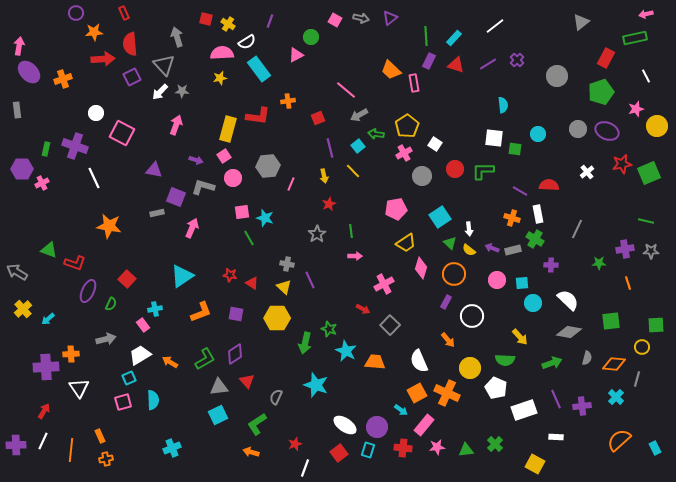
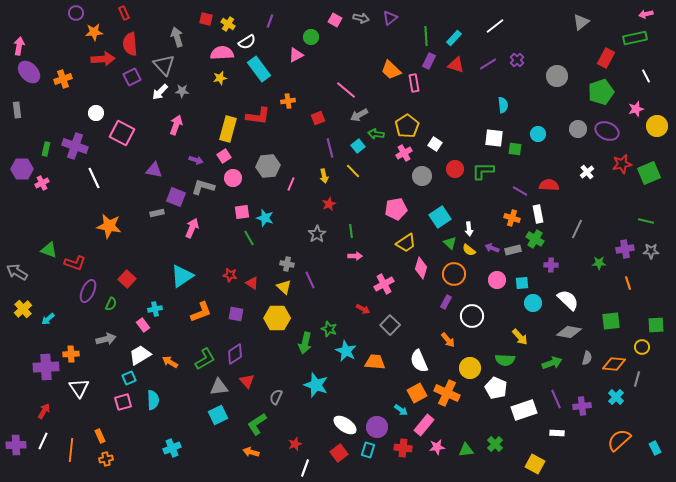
white rectangle at (556, 437): moved 1 px right, 4 px up
